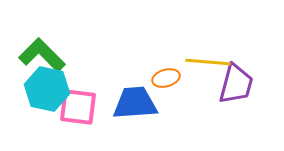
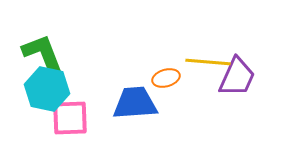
green L-shape: moved 1 px right, 1 px up; rotated 24 degrees clockwise
purple trapezoid: moved 1 px right, 7 px up; rotated 9 degrees clockwise
pink square: moved 8 px left, 11 px down; rotated 9 degrees counterclockwise
